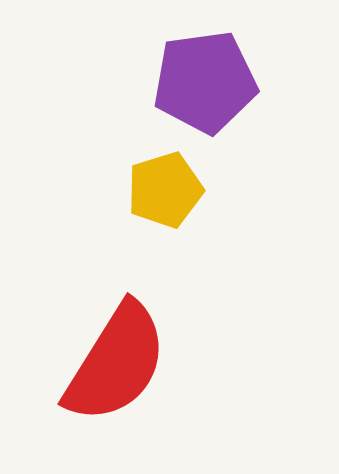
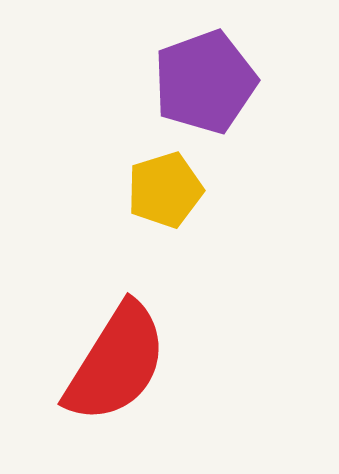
purple pentagon: rotated 12 degrees counterclockwise
